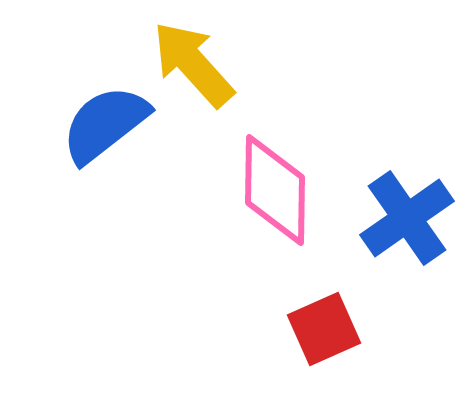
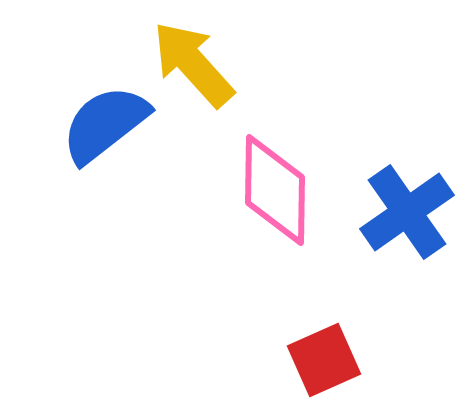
blue cross: moved 6 px up
red square: moved 31 px down
